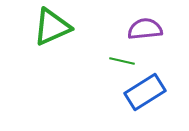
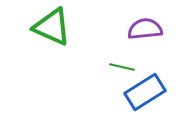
green triangle: rotated 48 degrees clockwise
green line: moved 6 px down
